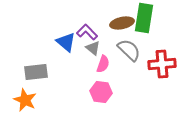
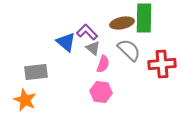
green rectangle: rotated 8 degrees counterclockwise
